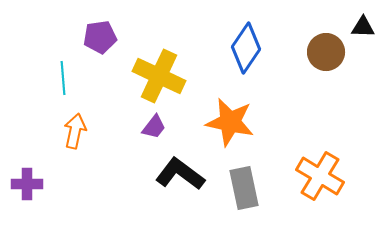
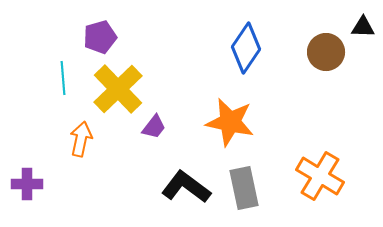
purple pentagon: rotated 8 degrees counterclockwise
yellow cross: moved 41 px left, 13 px down; rotated 21 degrees clockwise
orange arrow: moved 6 px right, 8 px down
black L-shape: moved 6 px right, 13 px down
